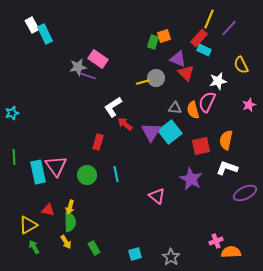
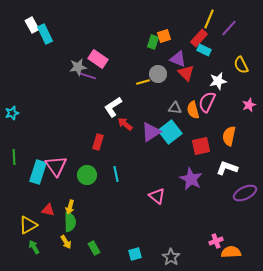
gray circle at (156, 78): moved 2 px right, 4 px up
purple triangle at (151, 132): rotated 25 degrees clockwise
orange semicircle at (226, 140): moved 3 px right, 4 px up
cyan rectangle at (38, 172): rotated 30 degrees clockwise
